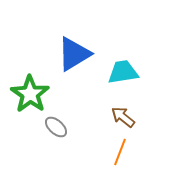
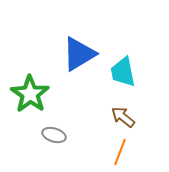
blue triangle: moved 5 px right
cyan trapezoid: rotated 92 degrees counterclockwise
gray ellipse: moved 2 px left, 8 px down; rotated 25 degrees counterclockwise
